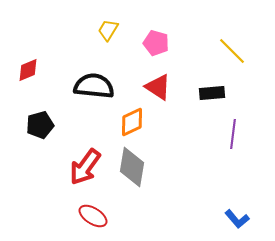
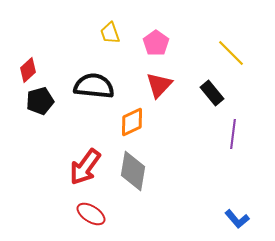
yellow trapezoid: moved 2 px right, 3 px down; rotated 50 degrees counterclockwise
pink pentagon: rotated 20 degrees clockwise
yellow line: moved 1 px left, 2 px down
red diamond: rotated 20 degrees counterclockwise
red triangle: moved 1 px right, 2 px up; rotated 40 degrees clockwise
black rectangle: rotated 55 degrees clockwise
black pentagon: moved 24 px up
gray diamond: moved 1 px right, 4 px down
red ellipse: moved 2 px left, 2 px up
